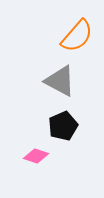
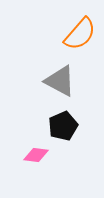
orange semicircle: moved 3 px right, 2 px up
pink diamond: moved 1 px up; rotated 10 degrees counterclockwise
